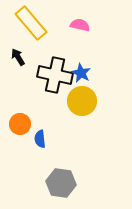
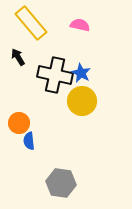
orange circle: moved 1 px left, 1 px up
blue semicircle: moved 11 px left, 2 px down
